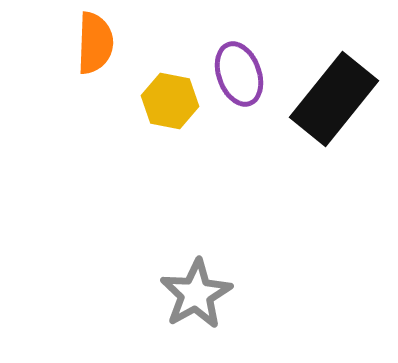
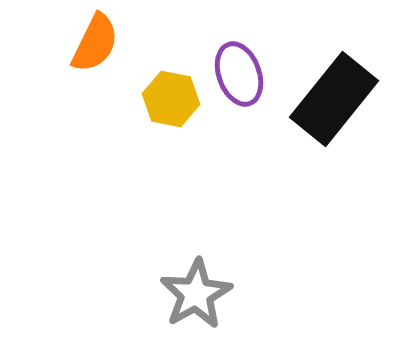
orange semicircle: rotated 24 degrees clockwise
yellow hexagon: moved 1 px right, 2 px up
